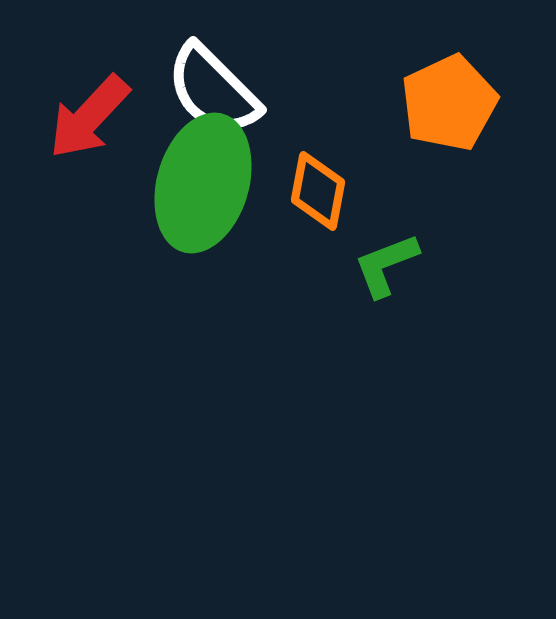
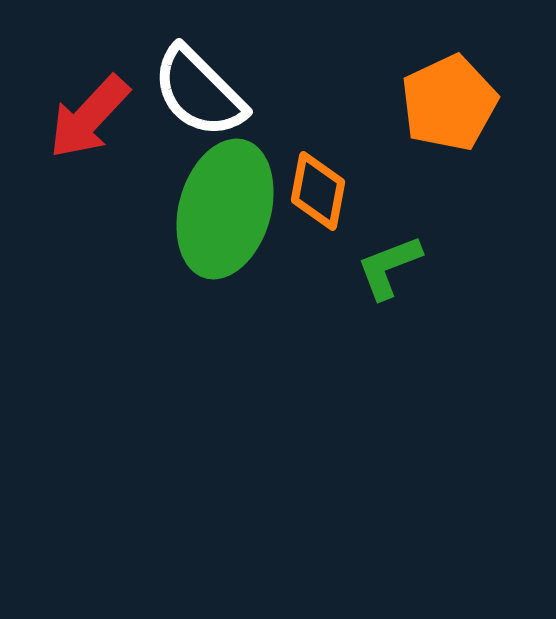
white semicircle: moved 14 px left, 2 px down
green ellipse: moved 22 px right, 26 px down
green L-shape: moved 3 px right, 2 px down
